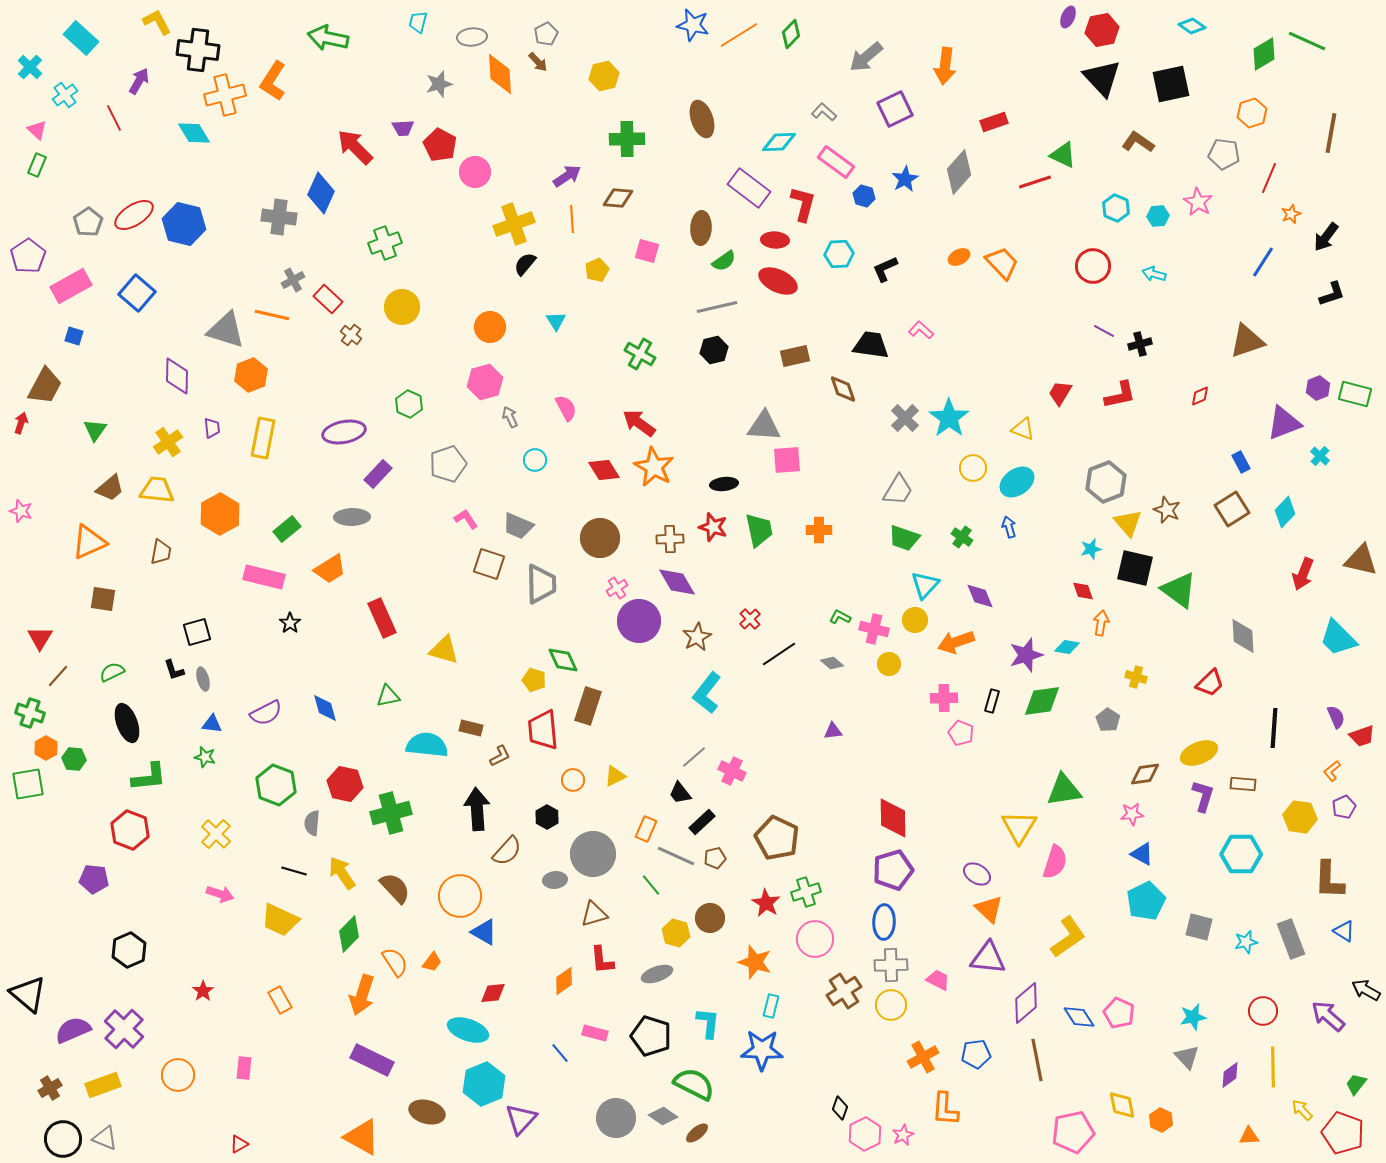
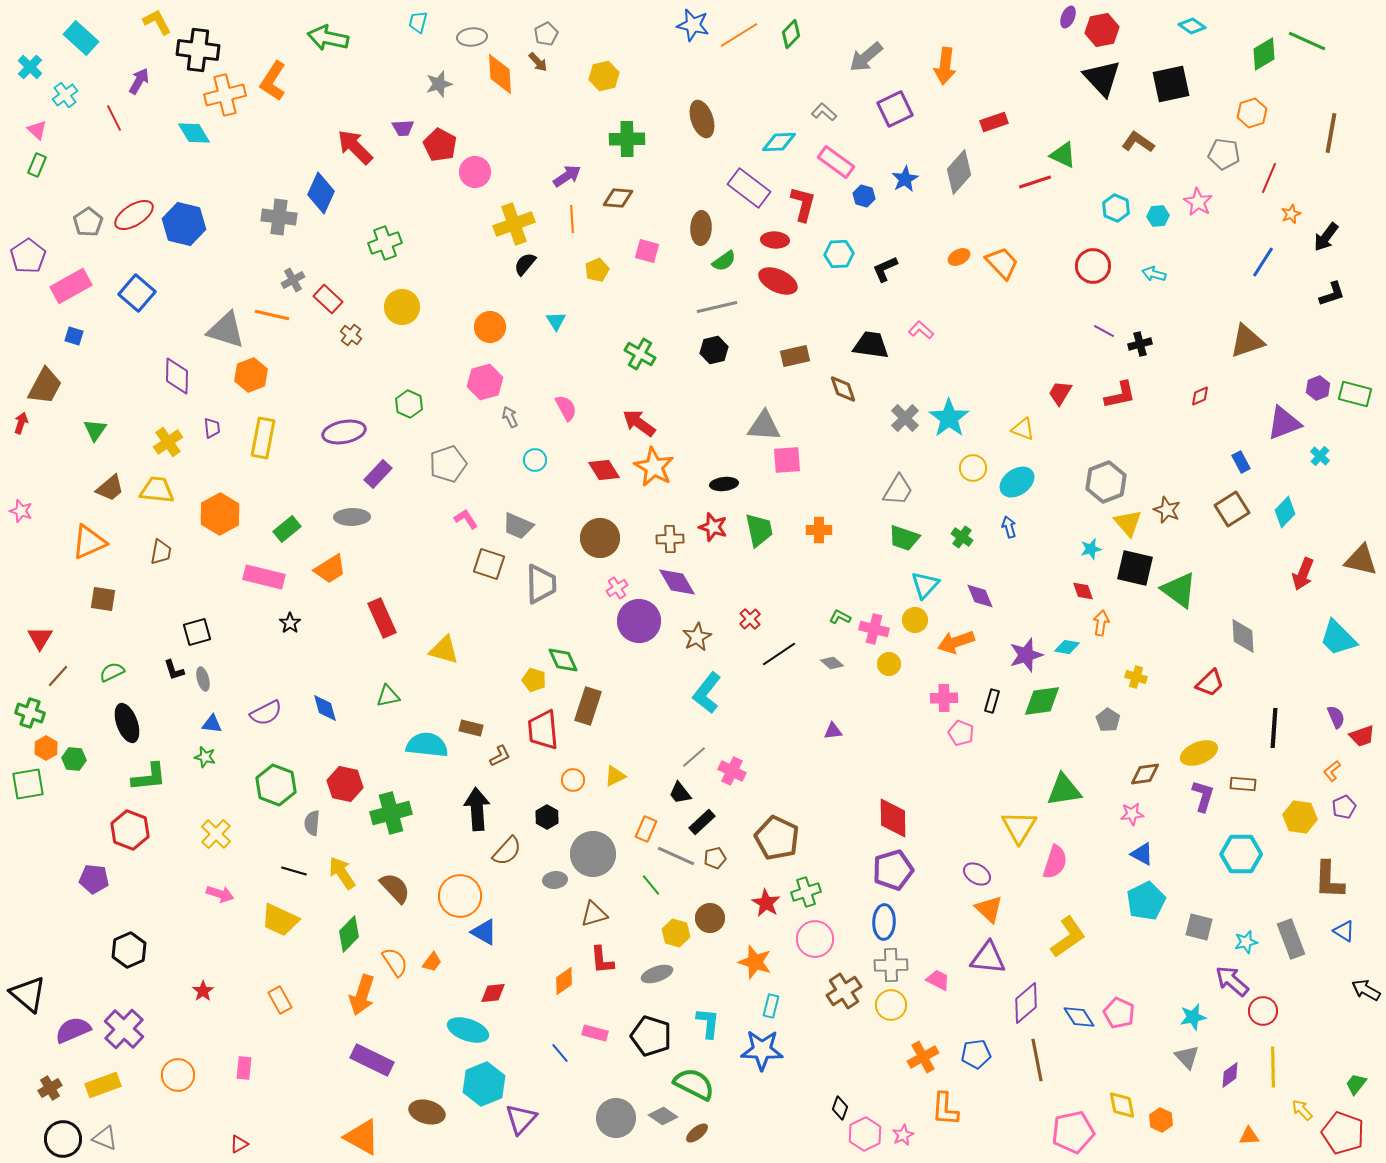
purple arrow at (1328, 1016): moved 96 px left, 35 px up
